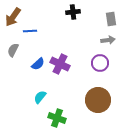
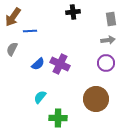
gray semicircle: moved 1 px left, 1 px up
purple circle: moved 6 px right
brown circle: moved 2 px left, 1 px up
green cross: moved 1 px right; rotated 18 degrees counterclockwise
